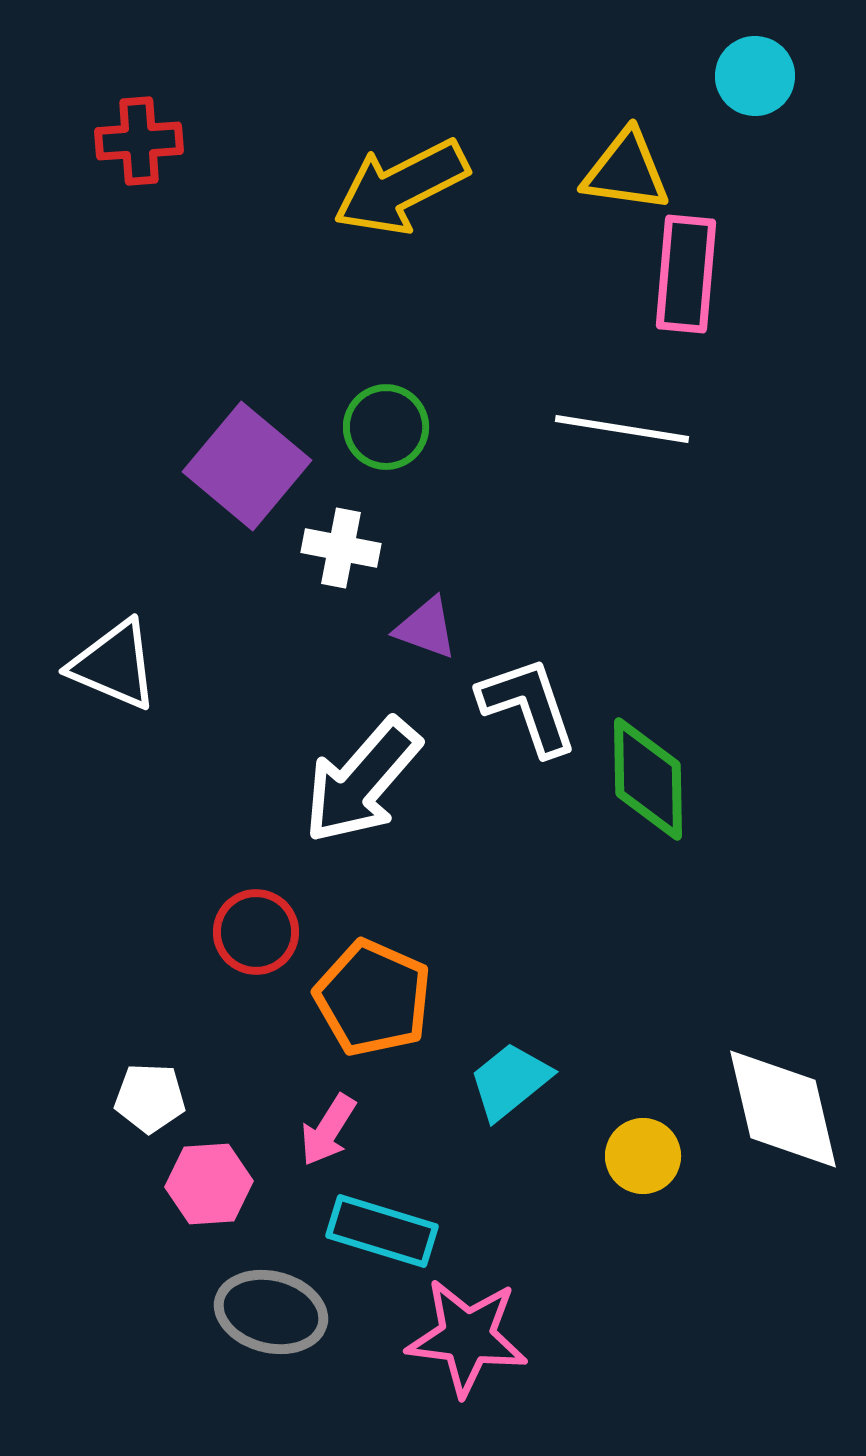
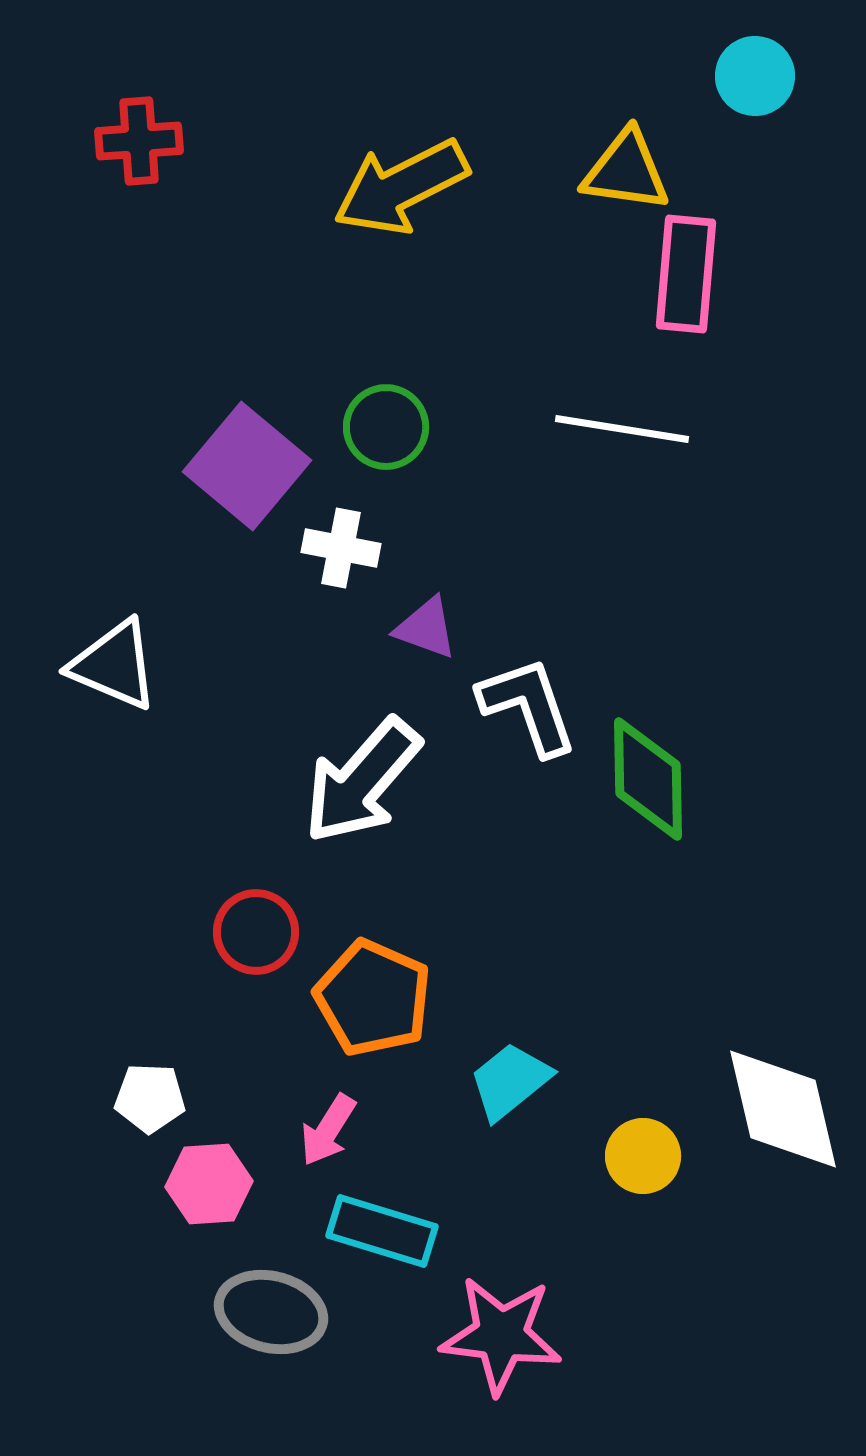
pink star: moved 34 px right, 2 px up
